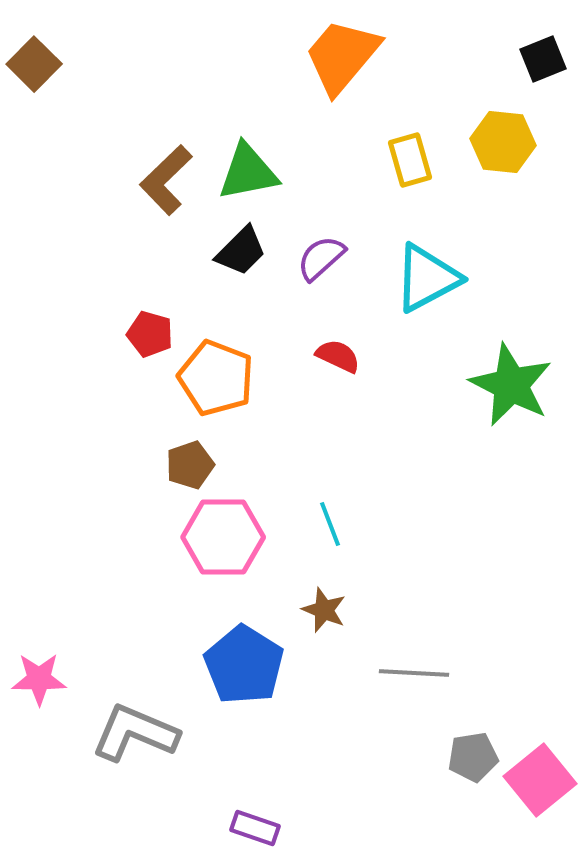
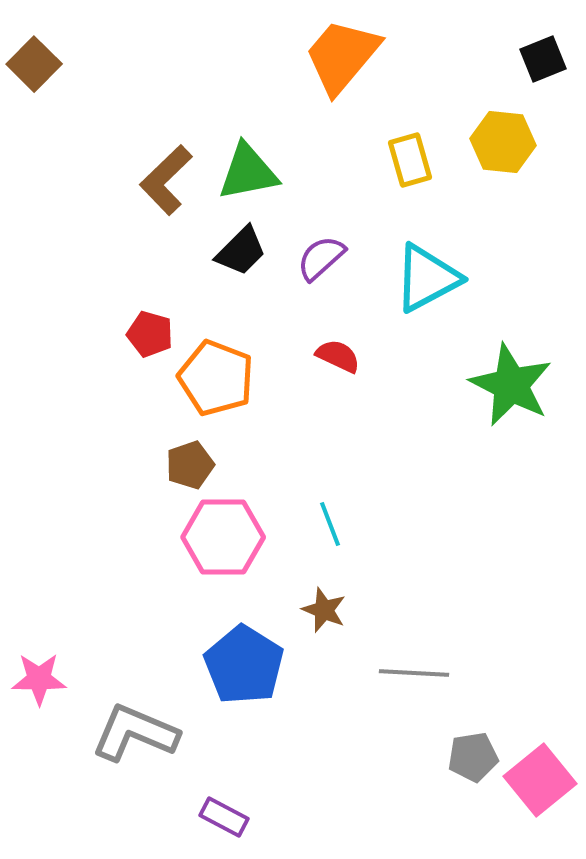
purple rectangle: moved 31 px left, 11 px up; rotated 9 degrees clockwise
